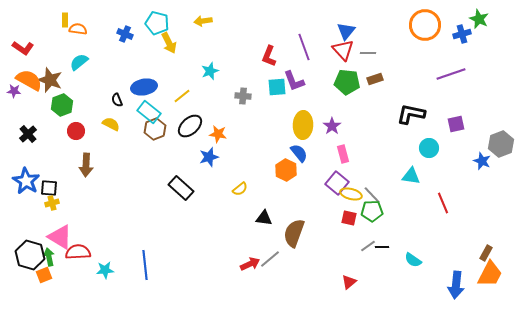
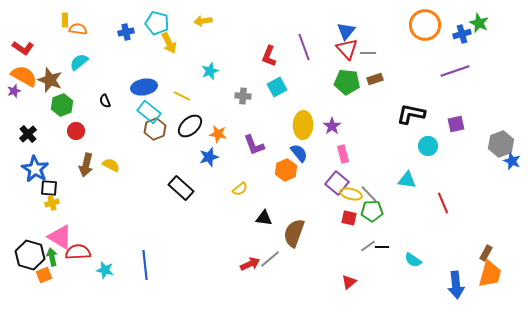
green star at (479, 19): moved 4 px down
blue cross at (125, 34): moved 1 px right, 2 px up; rotated 35 degrees counterclockwise
red triangle at (343, 50): moved 4 px right, 1 px up
purple line at (451, 74): moved 4 px right, 3 px up
orange semicircle at (29, 80): moved 5 px left, 4 px up
purple L-shape at (294, 81): moved 40 px left, 64 px down
cyan square at (277, 87): rotated 24 degrees counterclockwise
purple star at (14, 91): rotated 24 degrees counterclockwise
yellow line at (182, 96): rotated 66 degrees clockwise
black semicircle at (117, 100): moved 12 px left, 1 px down
yellow semicircle at (111, 124): moved 41 px down
cyan circle at (429, 148): moved 1 px left, 2 px up
blue star at (482, 161): moved 30 px right
brown arrow at (86, 165): rotated 10 degrees clockwise
orange hexagon at (286, 170): rotated 10 degrees clockwise
cyan triangle at (411, 176): moved 4 px left, 4 px down
blue star at (26, 181): moved 9 px right, 12 px up
gray line at (372, 195): moved 3 px left, 1 px up
green arrow at (49, 257): moved 3 px right
cyan star at (105, 270): rotated 18 degrees clockwise
orange trapezoid at (490, 274): rotated 12 degrees counterclockwise
blue arrow at (456, 285): rotated 12 degrees counterclockwise
